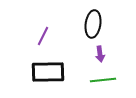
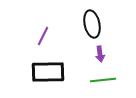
black ellipse: moved 1 px left; rotated 20 degrees counterclockwise
